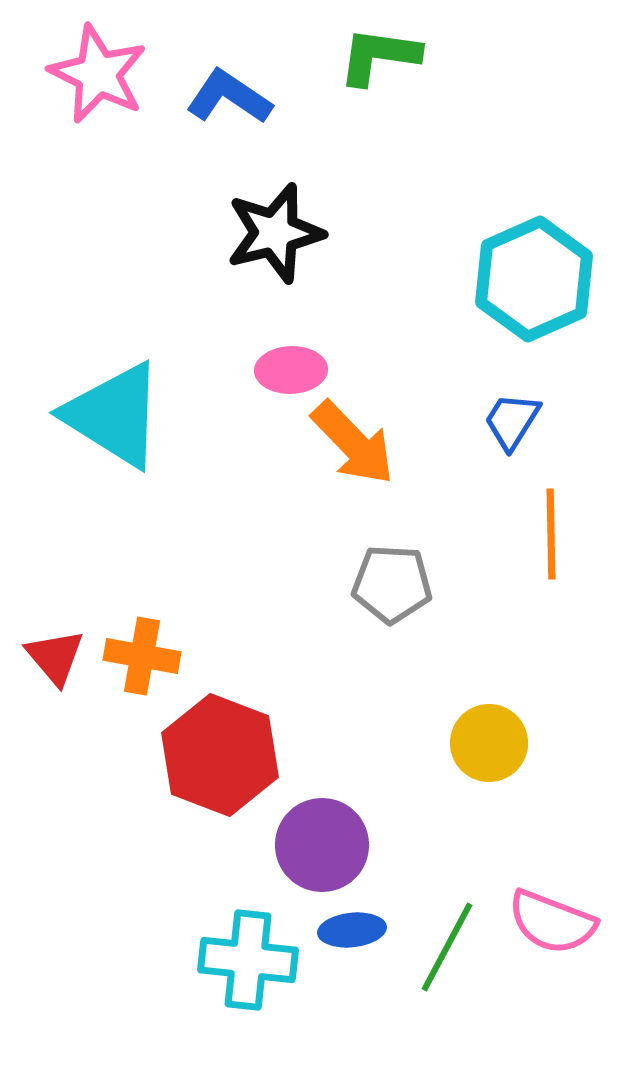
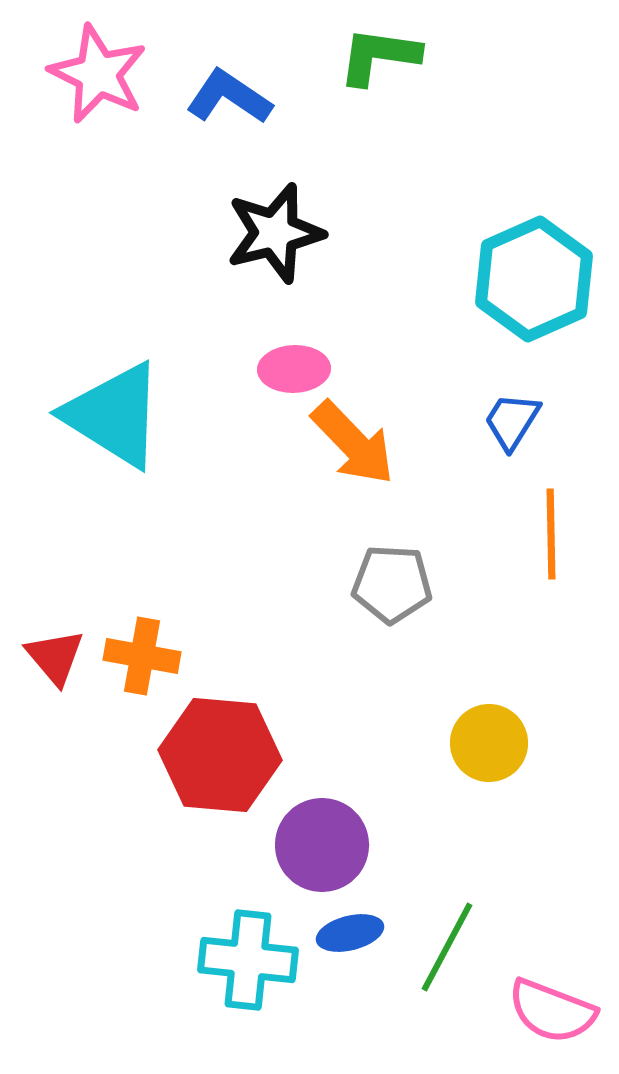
pink ellipse: moved 3 px right, 1 px up
red hexagon: rotated 16 degrees counterclockwise
pink semicircle: moved 89 px down
blue ellipse: moved 2 px left, 3 px down; rotated 8 degrees counterclockwise
